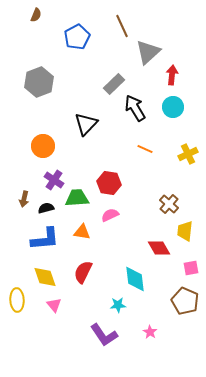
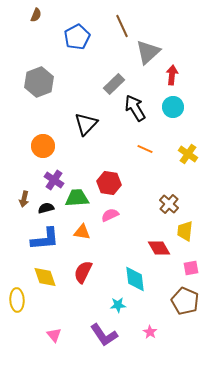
yellow cross: rotated 30 degrees counterclockwise
pink triangle: moved 30 px down
